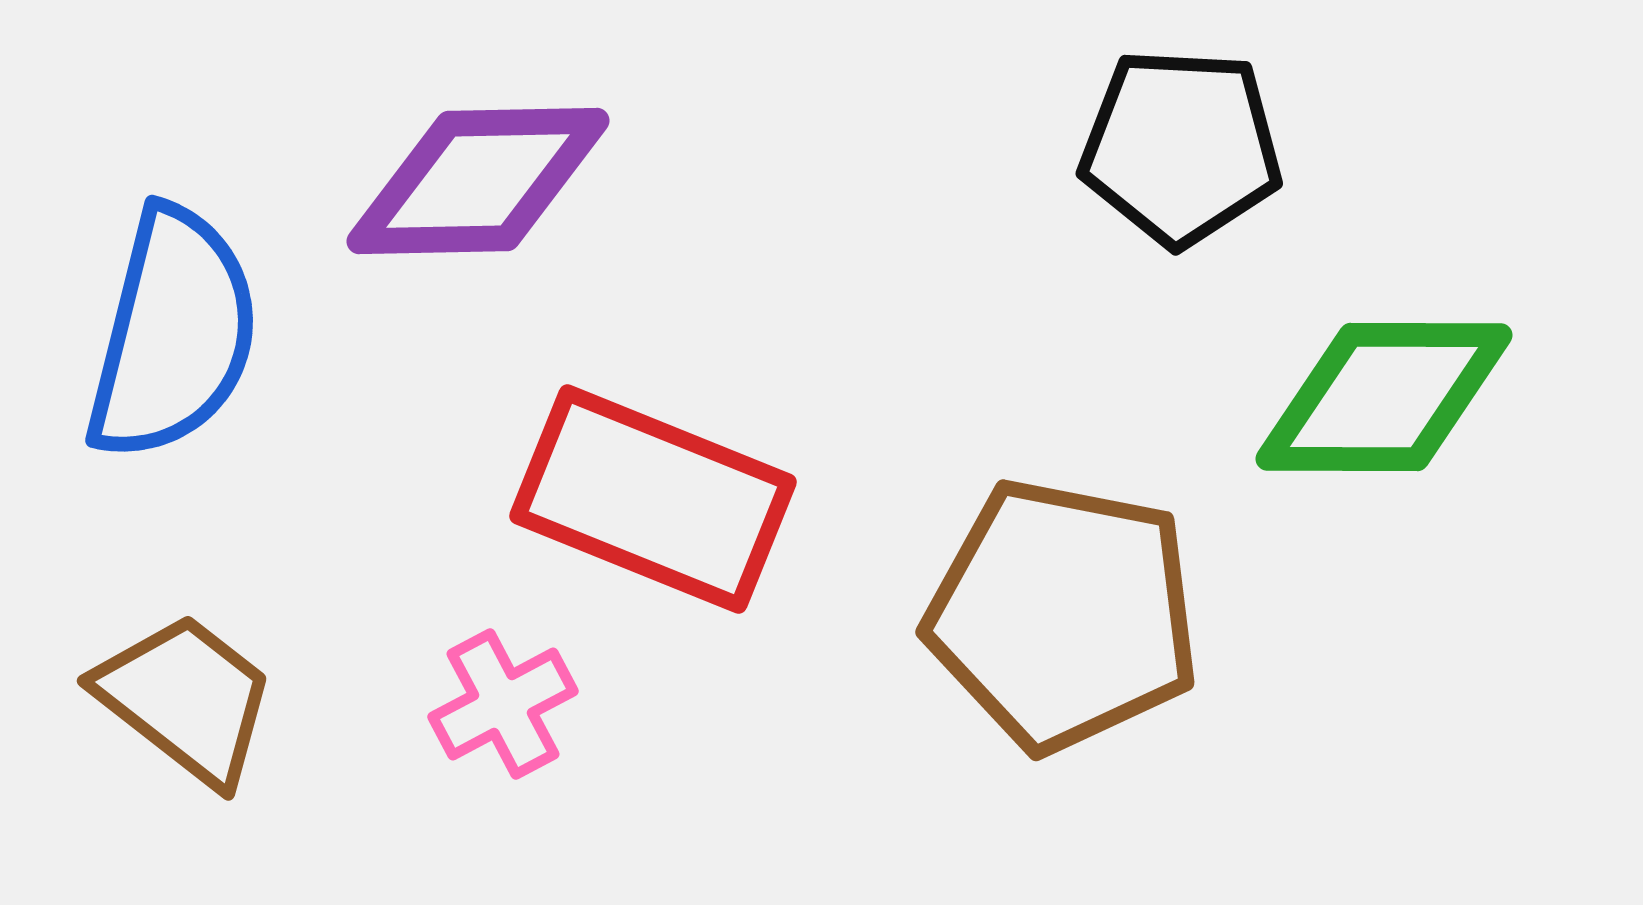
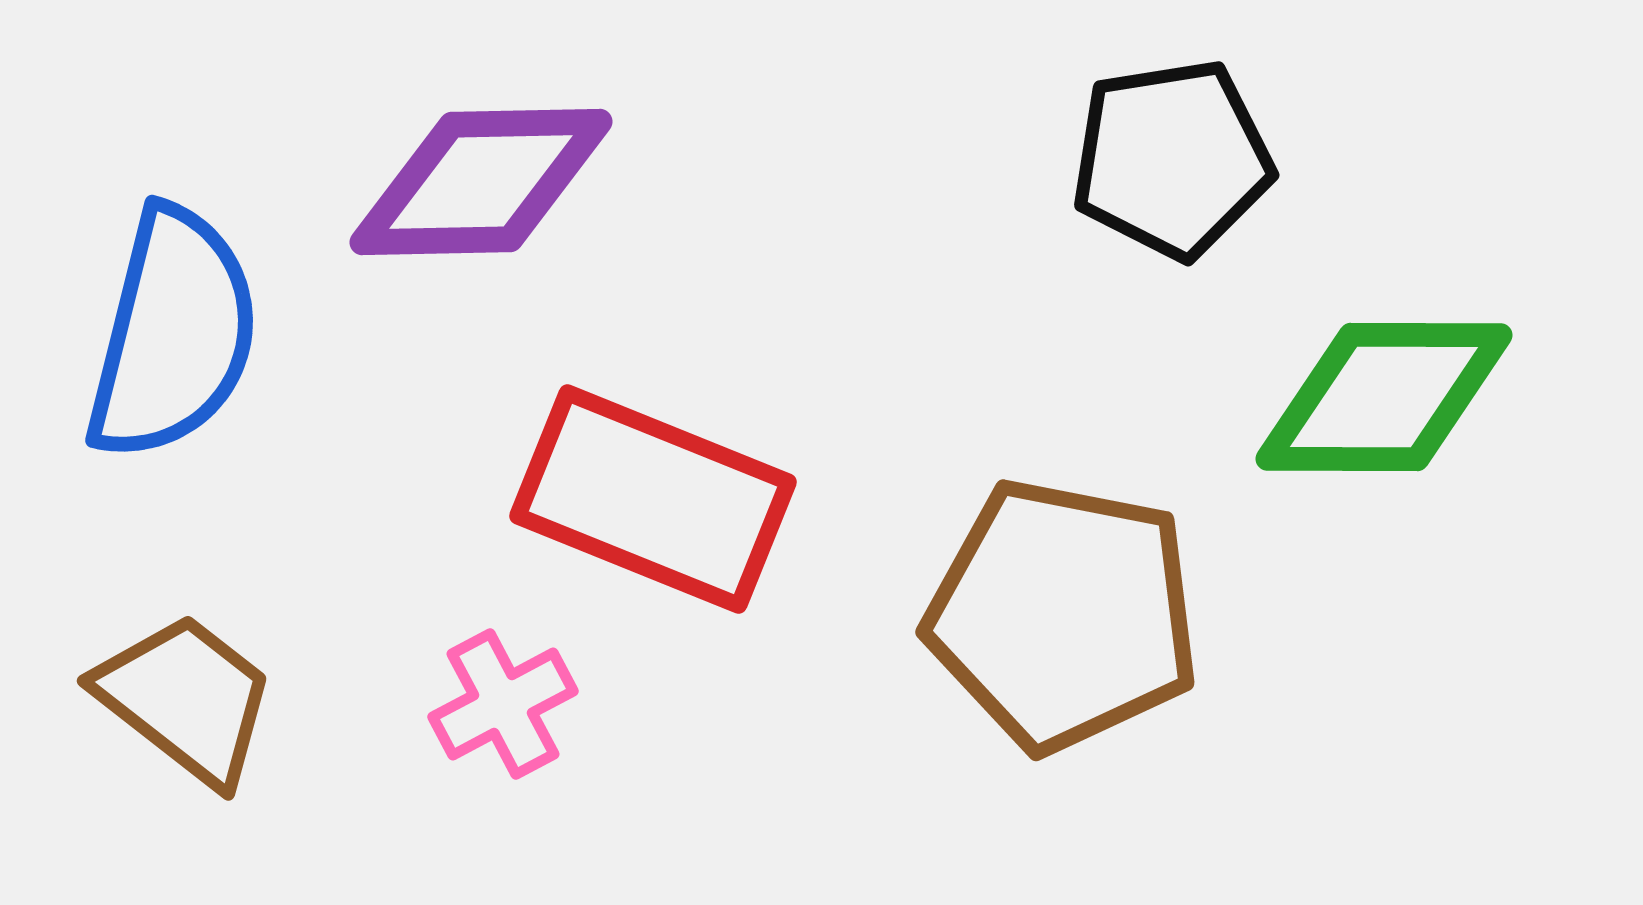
black pentagon: moved 9 px left, 12 px down; rotated 12 degrees counterclockwise
purple diamond: moved 3 px right, 1 px down
